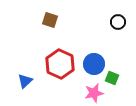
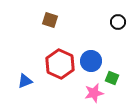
blue circle: moved 3 px left, 3 px up
blue triangle: rotated 21 degrees clockwise
